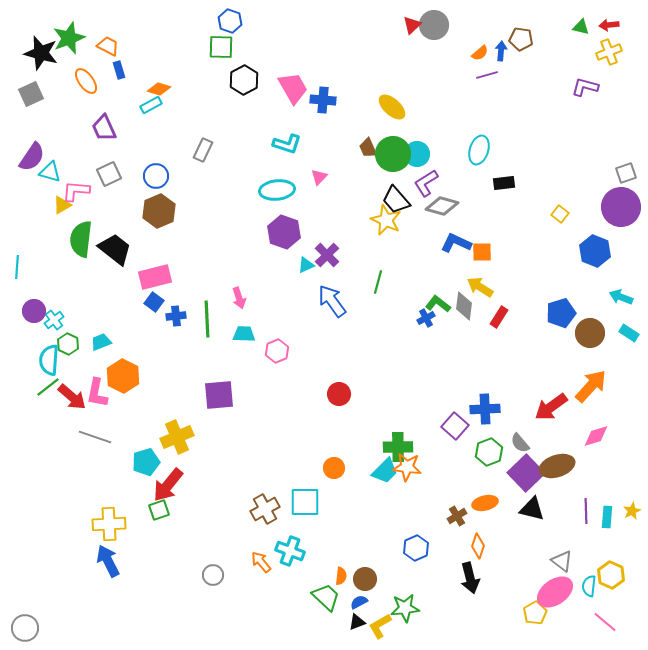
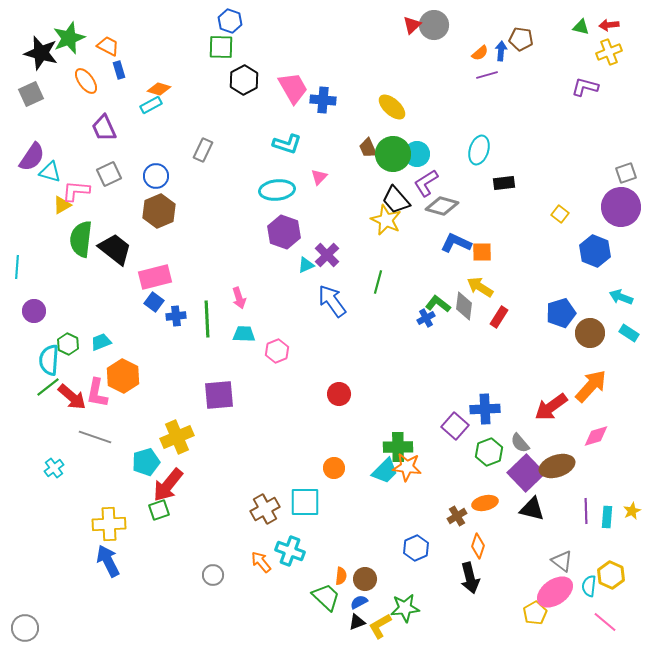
cyan cross at (54, 320): moved 148 px down
